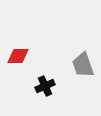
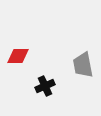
gray trapezoid: rotated 8 degrees clockwise
